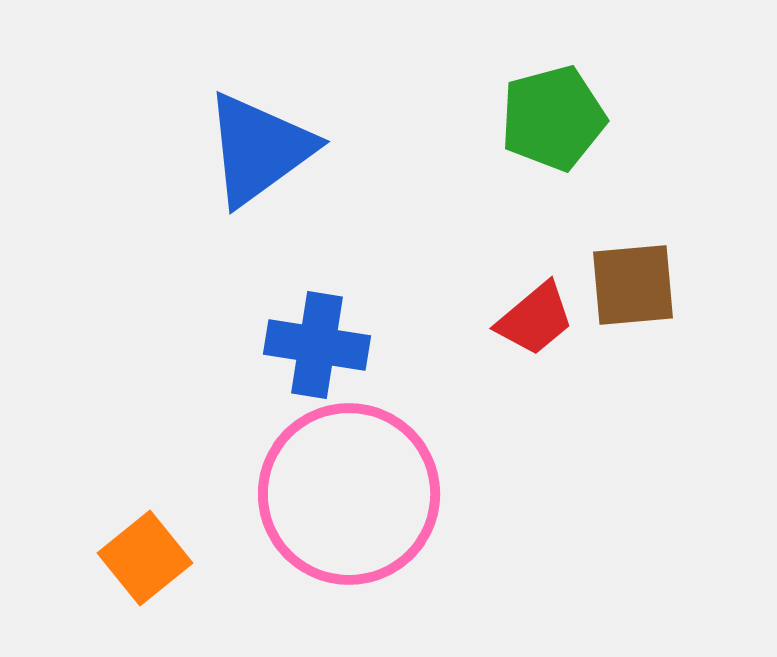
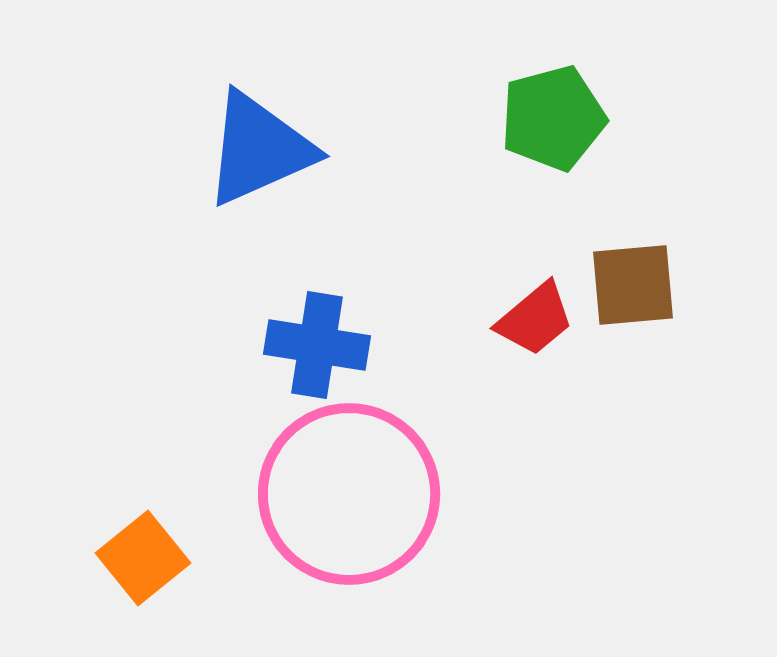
blue triangle: rotated 12 degrees clockwise
orange square: moved 2 px left
